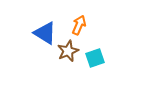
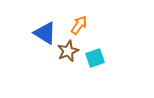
orange arrow: rotated 12 degrees clockwise
